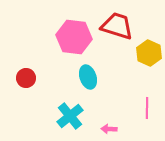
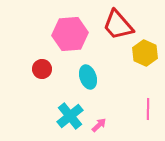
red trapezoid: moved 1 px right, 1 px up; rotated 148 degrees counterclockwise
pink hexagon: moved 4 px left, 3 px up; rotated 12 degrees counterclockwise
yellow hexagon: moved 4 px left
red circle: moved 16 px right, 9 px up
pink line: moved 1 px right, 1 px down
pink arrow: moved 10 px left, 4 px up; rotated 133 degrees clockwise
